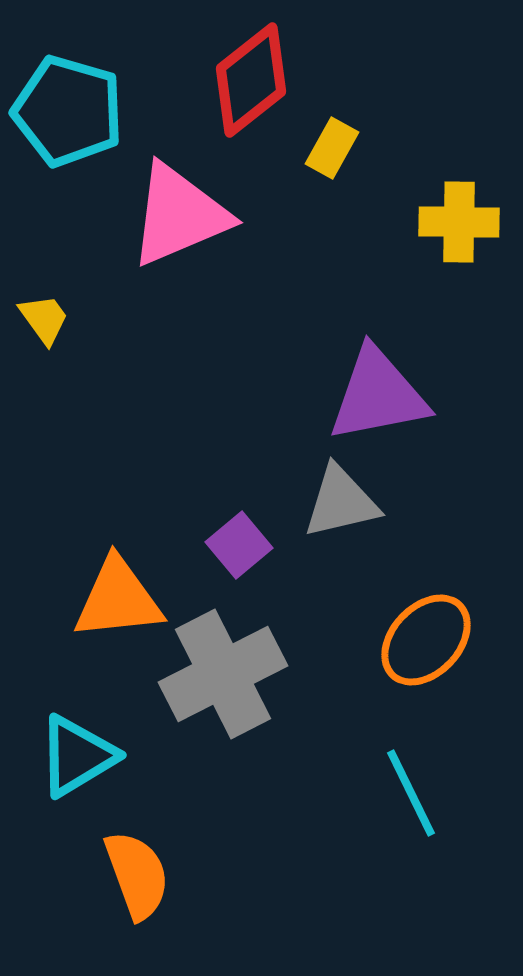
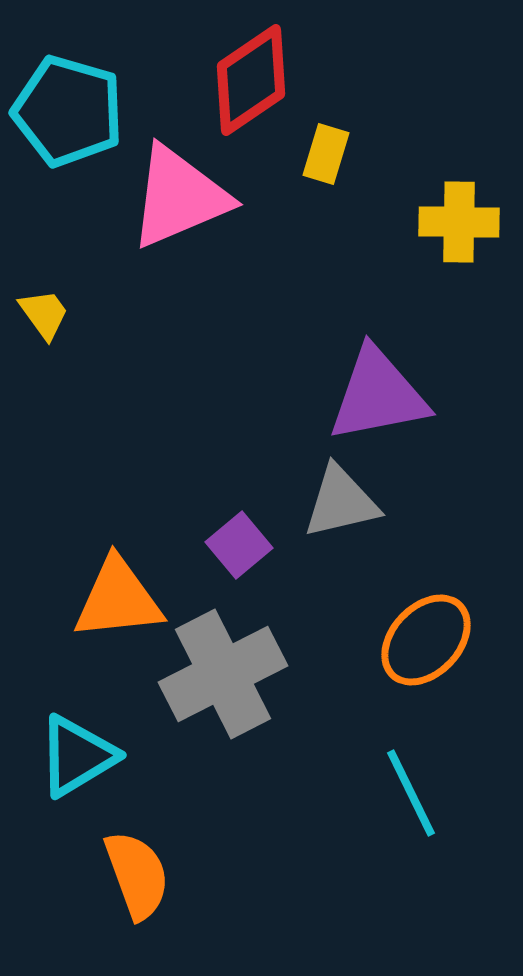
red diamond: rotated 4 degrees clockwise
yellow rectangle: moved 6 px left, 6 px down; rotated 12 degrees counterclockwise
pink triangle: moved 18 px up
yellow trapezoid: moved 5 px up
